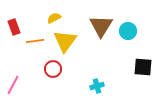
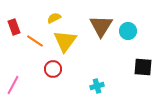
orange line: rotated 42 degrees clockwise
